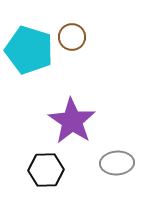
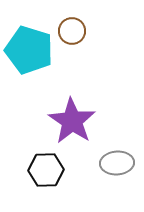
brown circle: moved 6 px up
